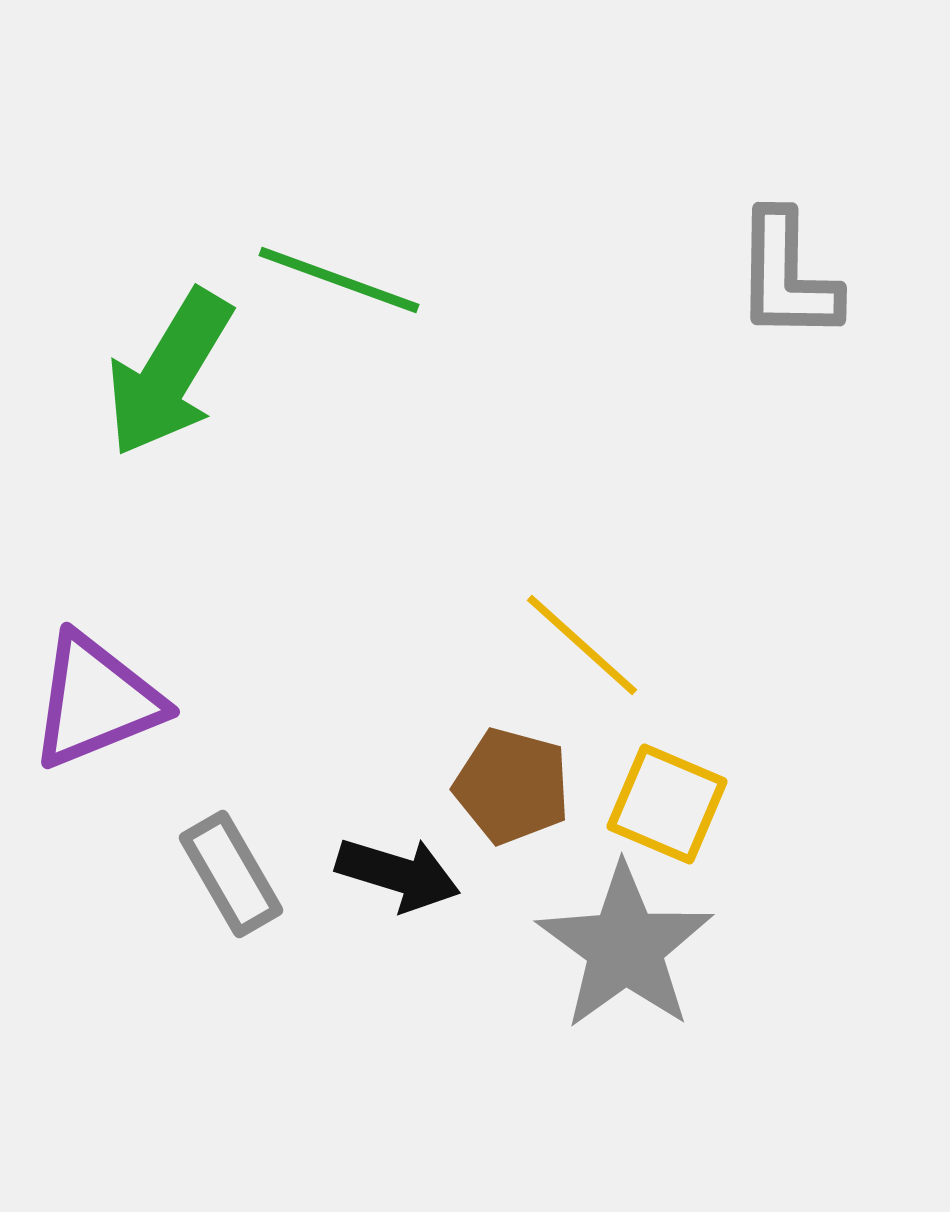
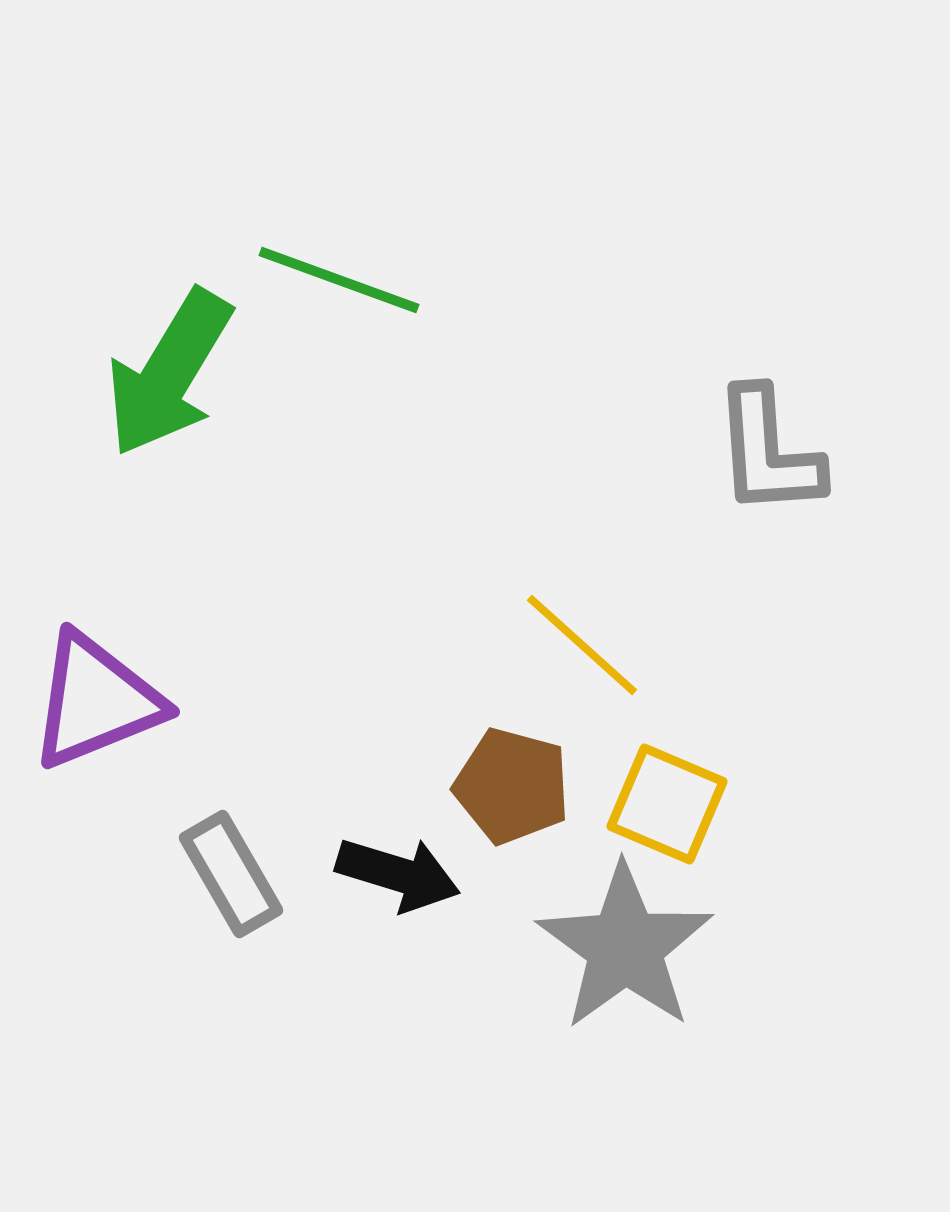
gray L-shape: moved 19 px left, 176 px down; rotated 5 degrees counterclockwise
